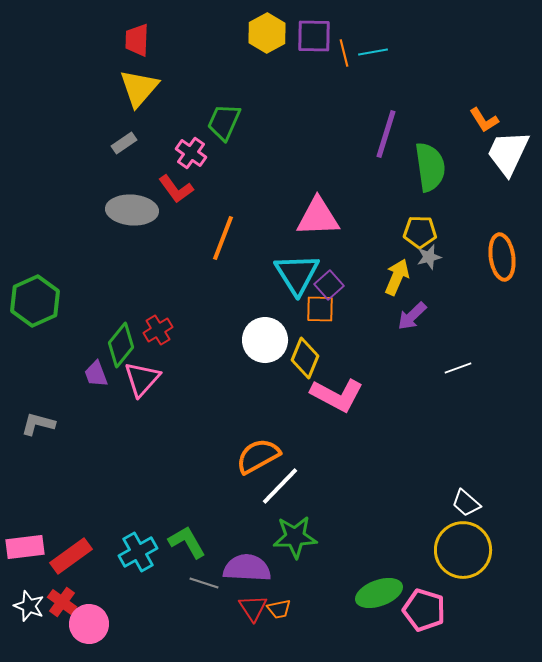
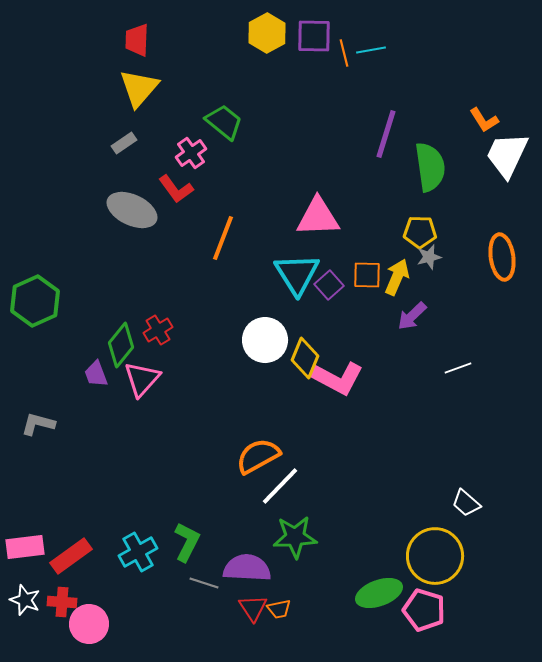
cyan line at (373, 52): moved 2 px left, 2 px up
green trapezoid at (224, 122): rotated 105 degrees clockwise
pink cross at (191, 153): rotated 20 degrees clockwise
white trapezoid at (508, 153): moved 1 px left, 2 px down
gray ellipse at (132, 210): rotated 21 degrees clockwise
orange square at (320, 309): moved 47 px right, 34 px up
pink L-shape at (337, 395): moved 17 px up
green L-shape at (187, 542): rotated 57 degrees clockwise
yellow circle at (463, 550): moved 28 px left, 6 px down
red cross at (62, 602): rotated 32 degrees counterclockwise
white star at (29, 606): moved 4 px left, 6 px up
